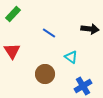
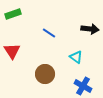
green rectangle: rotated 28 degrees clockwise
cyan triangle: moved 5 px right
blue cross: rotated 30 degrees counterclockwise
